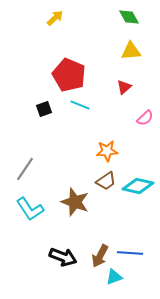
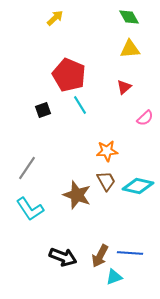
yellow triangle: moved 1 px left, 2 px up
cyan line: rotated 36 degrees clockwise
black square: moved 1 px left, 1 px down
gray line: moved 2 px right, 1 px up
brown trapezoid: rotated 85 degrees counterclockwise
brown star: moved 2 px right, 7 px up
